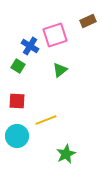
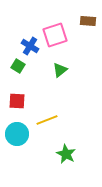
brown rectangle: rotated 28 degrees clockwise
yellow line: moved 1 px right
cyan circle: moved 2 px up
green star: rotated 18 degrees counterclockwise
